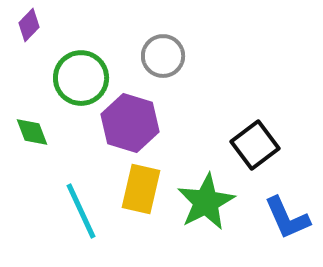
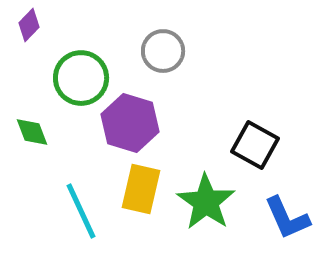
gray circle: moved 5 px up
black square: rotated 24 degrees counterclockwise
green star: rotated 10 degrees counterclockwise
